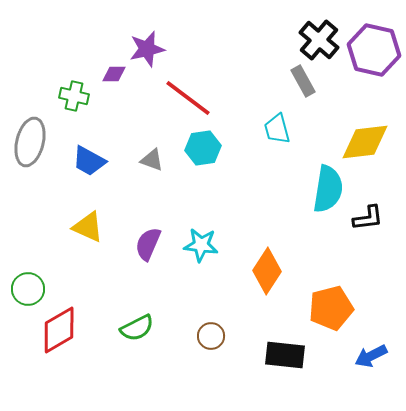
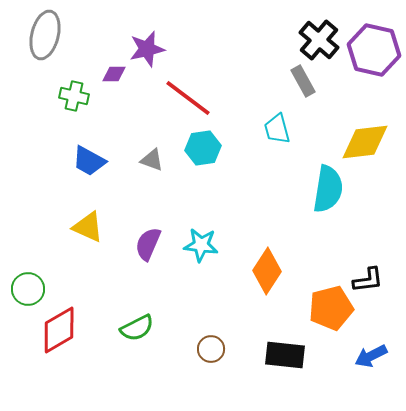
gray ellipse: moved 15 px right, 107 px up
black L-shape: moved 62 px down
brown circle: moved 13 px down
